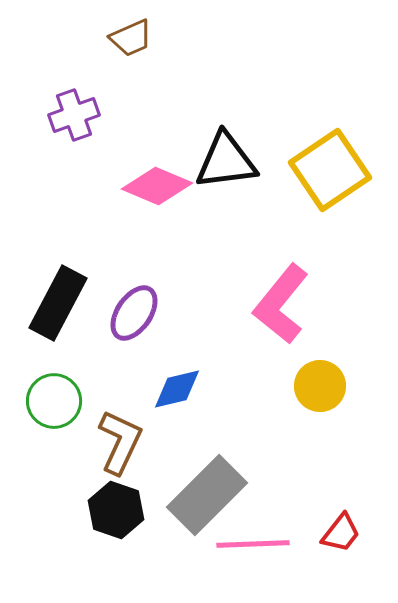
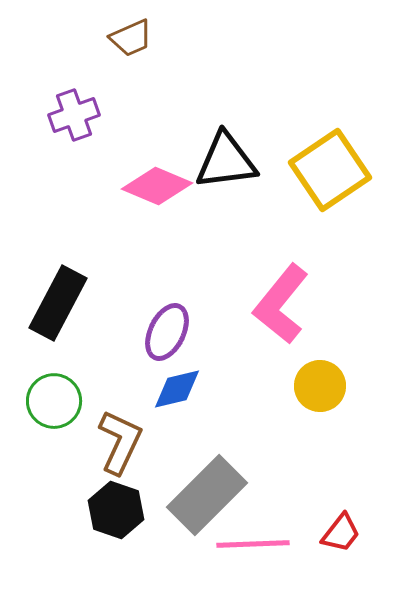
purple ellipse: moved 33 px right, 19 px down; rotated 8 degrees counterclockwise
